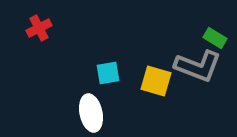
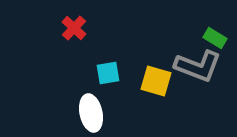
red cross: moved 35 px right; rotated 20 degrees counterclockwise
